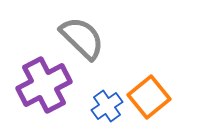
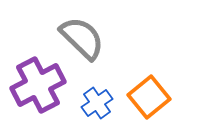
purple cross: moved 6 px left
blue cross: moved 10 px left, 3 px up
